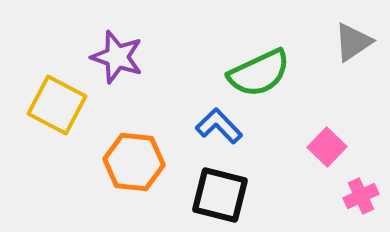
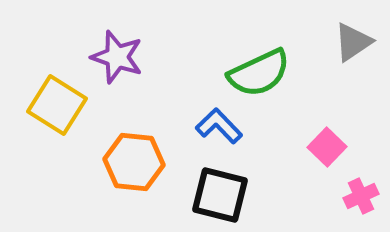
yellow square: rotated 4 degrees clockwise
